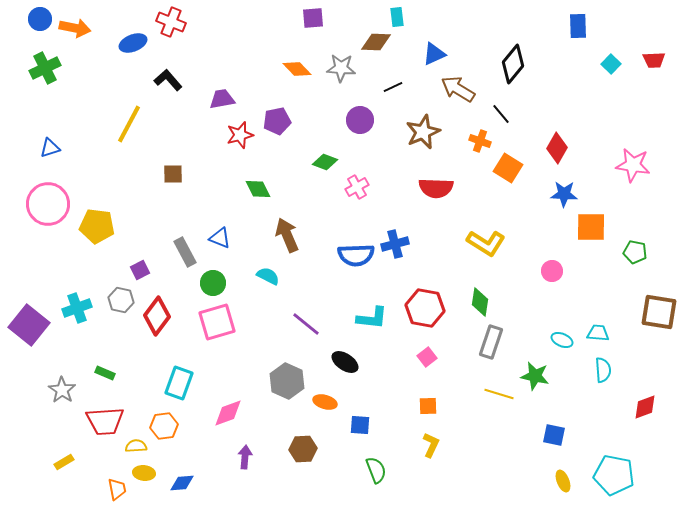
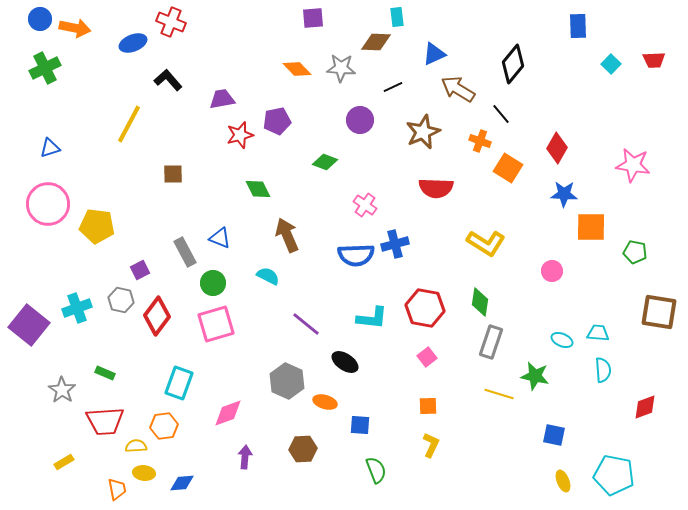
pink cross at (357, 187): moved 8 px right, 18 px down; rotated 25 degrees counterclockwise
pink square at (217, 322): moved 1 px left, 2 px down
